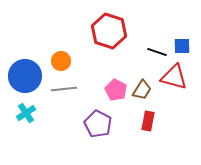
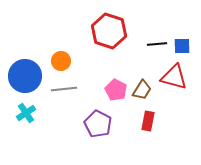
black line: moved 8 px up; rotated 24 degrees counterclockwise
